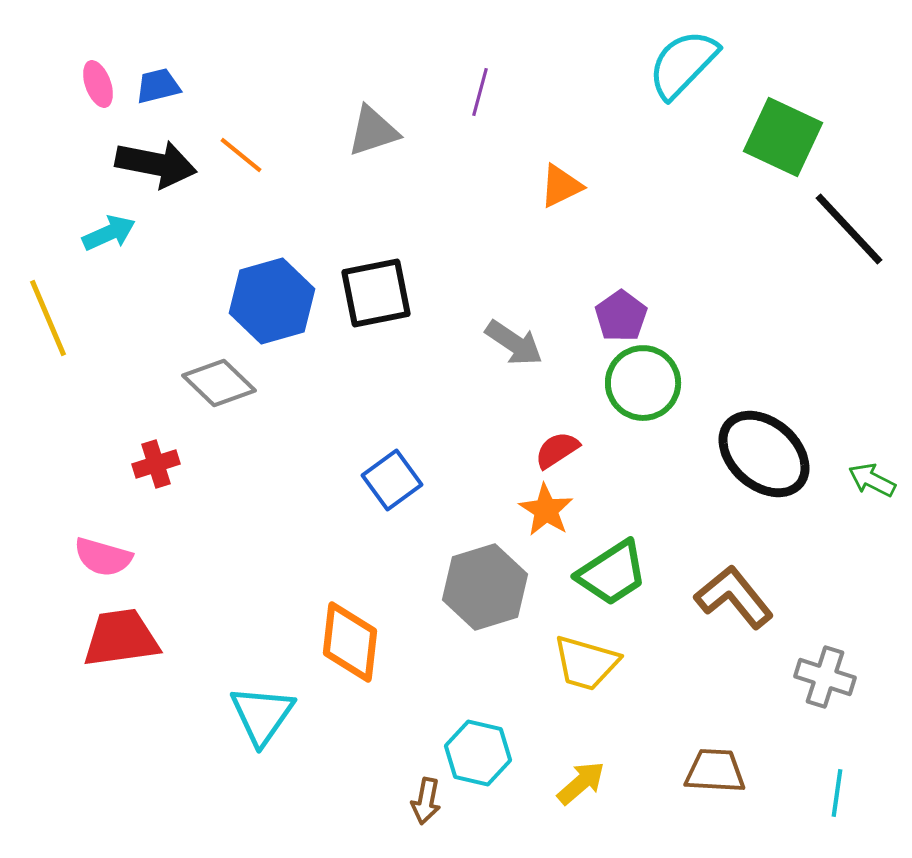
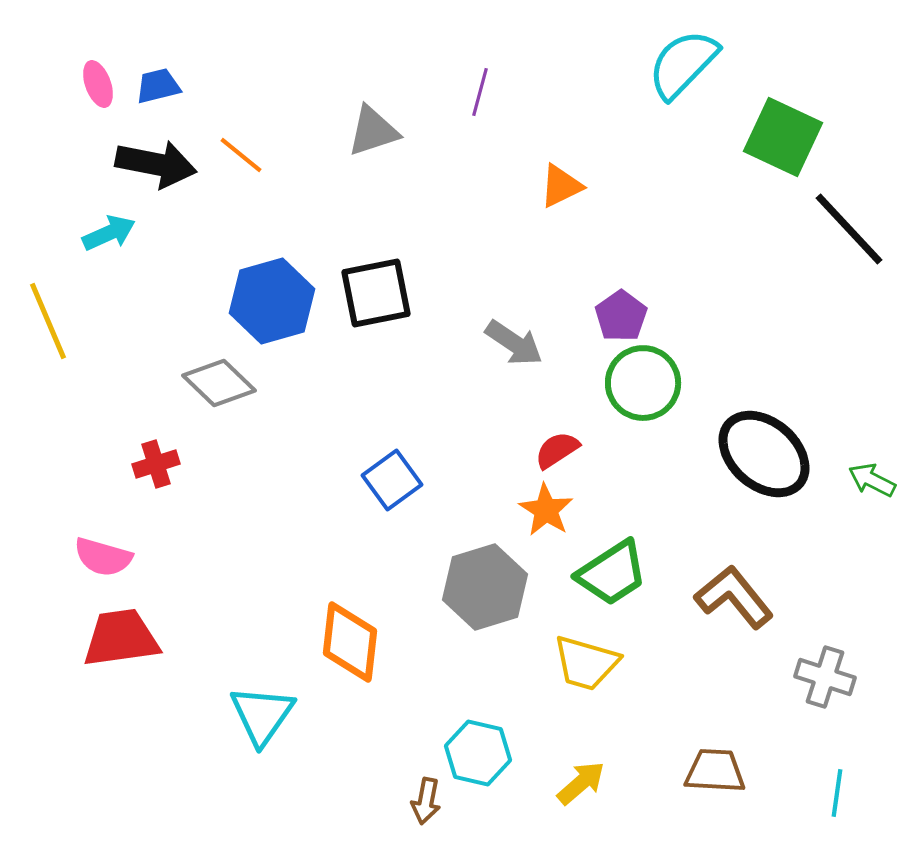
yellow line: moved 3 px down
